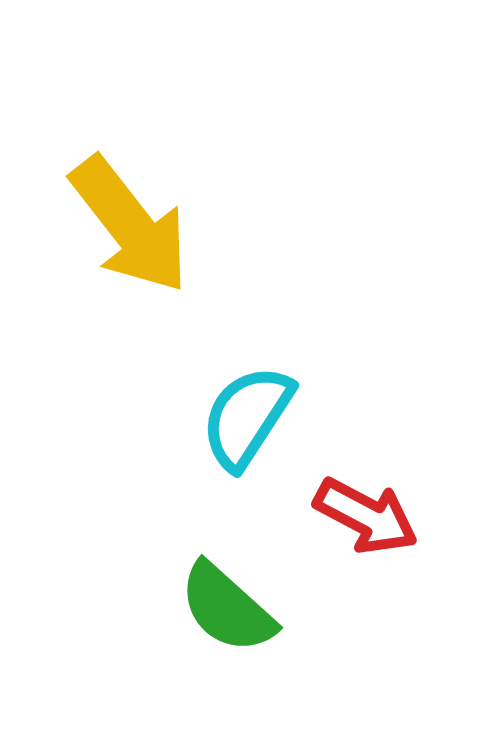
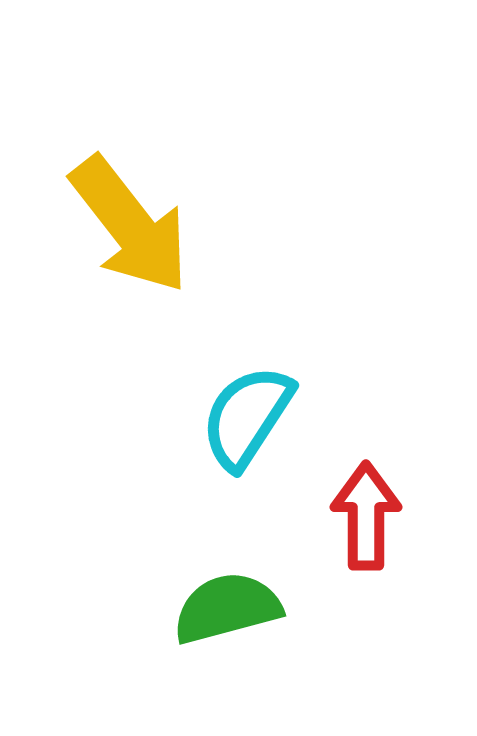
red arrow: rotated 118 degrees counterclockwise
green semicircle: rotated 123 degrees clockwise
